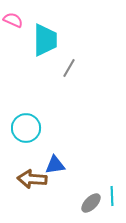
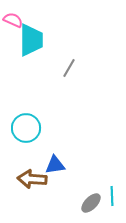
cyan trapezoid: moved 14 px left
